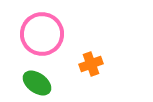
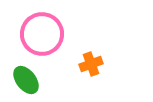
green ellipse: moved 11 px left, 3 px up; rotated 16 degrees clockwise
